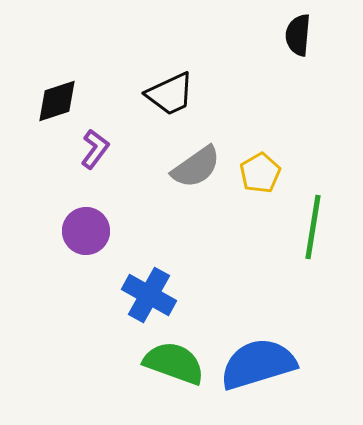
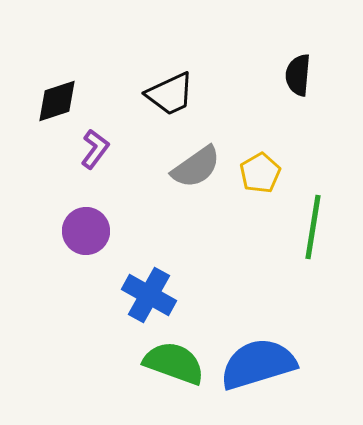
black semicircle: moved 40 px down
